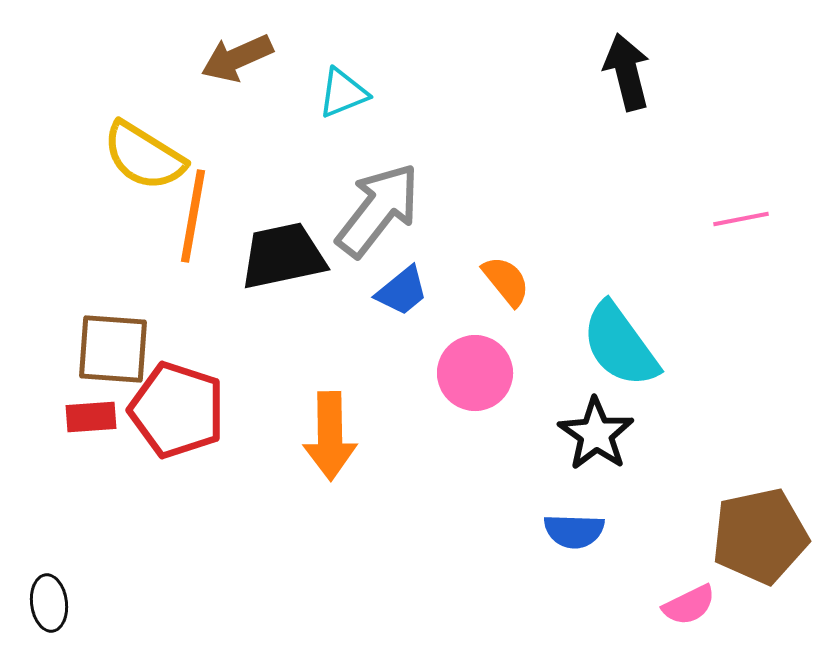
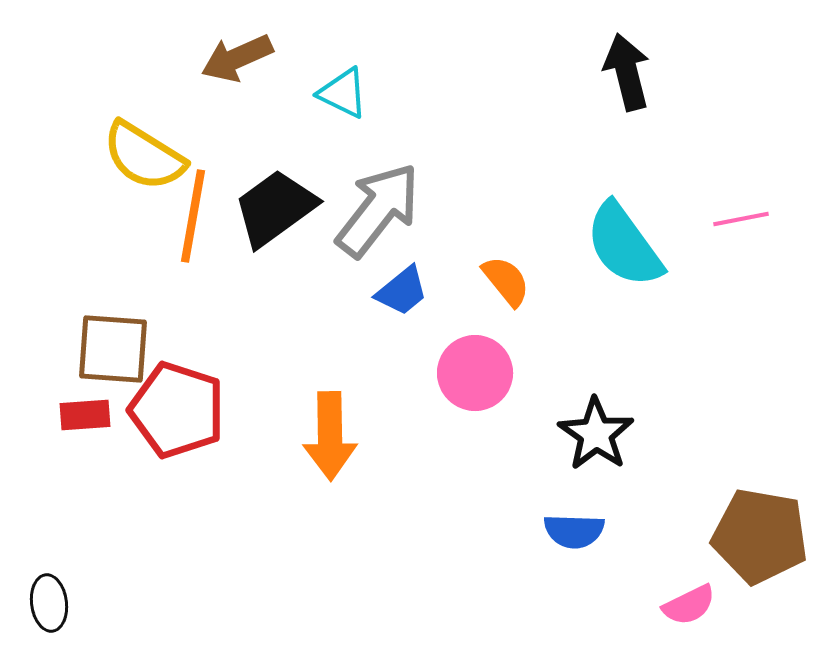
cyan triangle: rotated 48 degrees clockwise
black trapezoid: moved 8 px left, 48 px up; rotated 24 degrees counterclockwise
cyan semicircle: moved 4 px right, 100 px up
red rectangle: moved 6 px left, 2 px up
brown pentagon: rotated 22 degrees clockwise
